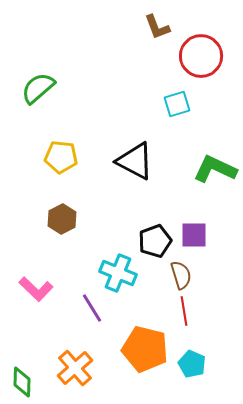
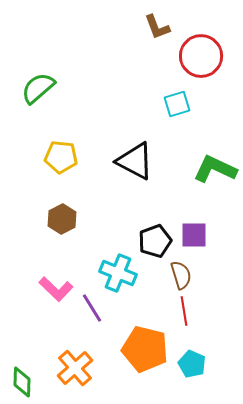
pink L-shape: moved 20 px right
